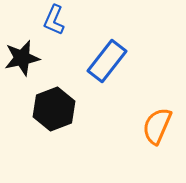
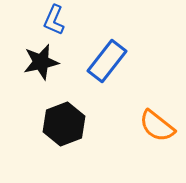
black star: moved 19 px right, 4 px down
black hexagon: moved 10 px right, 15 px down
orange semicircle: rotated 75 degrees counterclockwise
